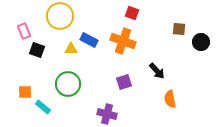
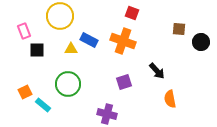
black square: rotated 21 degrees counterclockwise
orange square: rotated 24 degrees counterclockwise
cyan rectangle: moved 2 px up
